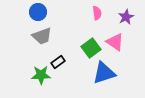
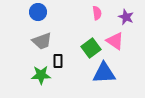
purple star: rotated 21 degrees counterclockwise
gray trapezoid: moved 5 px down
pink triangle: moved 1 px up
black rectangle: moved 1 px up; rotated 56 degrees counterclockwise
blue triangle: rotated 15 degrees clockwise
